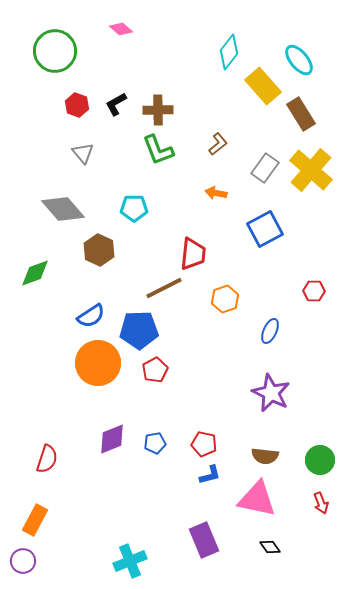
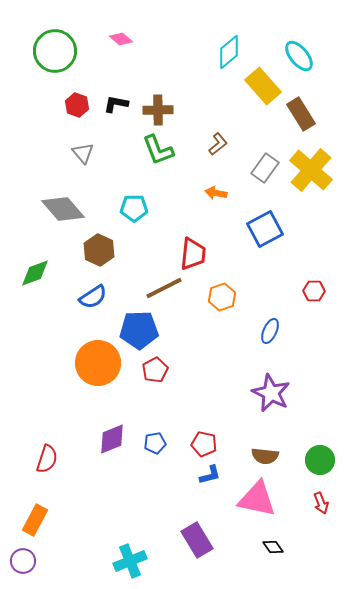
pink diamond at (121, 29): moved 10 px down
cyan diamond at (229, 52): rotated 12 degrees clockwise
cyan ellipse at (299, 60): moved 4 px up
black L-shape at (116, 104): rotated 40 degrees clockwise
orange hexagon at (225, 299): moved 3 px left, 2 px up
blue semicircle at (91, 316): moved 2 px right, 19 px up
purple rectangle at (204, 540): moved 7 px left; rotated 8 degrees counterclockwise
black diamond at (270, 547): moved 3 px right
